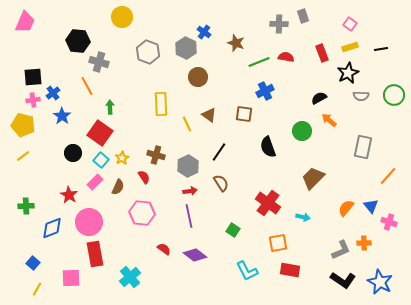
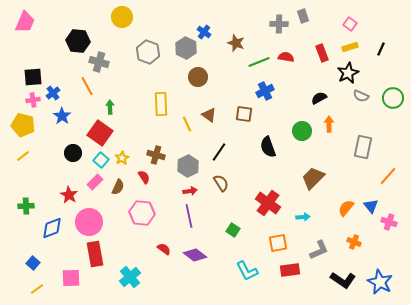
black line at (381, 49): rotated 56 degrees counterclockwise
green circle at (394, 95): moved 1 px left, 3 px down
gray semicircle at (361, 96): rotated 21 degrees clockwise
orange arrow at (329, 120): moved 4 px down; rotated 49 degrees clockwise
cyan arrow at (303, 217): rotated 16 degrees counterclockwise
orange cross at (364, 243): moved 10 px left, 1 px up; rotated 24 degrees clockwise
gray L-shape at (341, 250): moved 22 px left
red rectangle at (290, 270): rotated 18 degrees counterclockwise
yellow line at (37, 289): rotated 24 degrees clockwise
